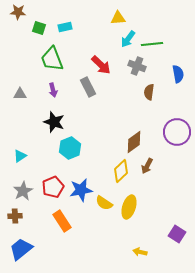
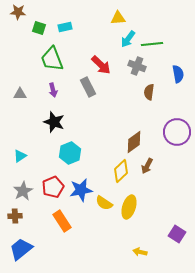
cyan hexagon: moved 5 px down
